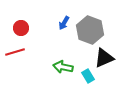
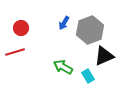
gray hexagon: rotated 20 degrees clockwise
black triangle: moved 2 px up
green arrow: rotated 18 degrees clockwise
